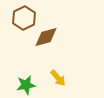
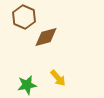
brown hexagon: moved 1 px up; rotated 10 degrees counterclockwise
green star: moved 1 px right
